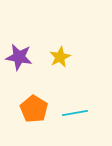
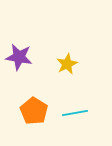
yellow star: moved 7 px right, 7 px down
orange pentagon: moved 2 px down
